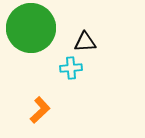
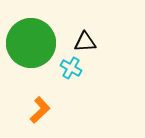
green circle: moved 15 px down
cyan cross: rotated 35 degrees clockwise
